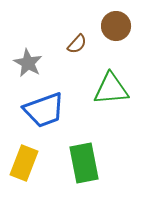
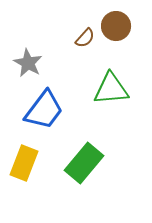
brown semicircle: moved 8 px right, 6 px up
blue trapezoid: rotated 33 degrees counterclockwise
green rectangle: rotated 51 degrees clockwise
